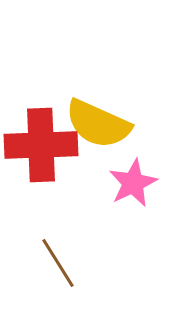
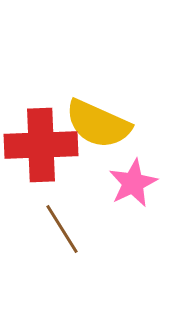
brown line: moved 4 px right, 34 px up
